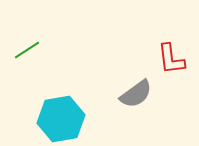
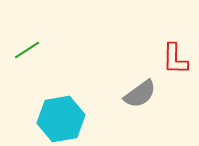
red L-shape: moved 4 px right; rotated 8 degrees clockwise
gray semicircle: moved 4 px right
